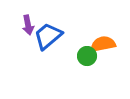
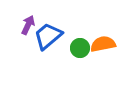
purple arrow: rotated 144 degrees counterclockwise
green circle: moved 7 px left, 8 px up
